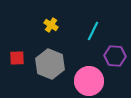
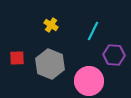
purple hexagon: moved 1 px left, 1 px up
